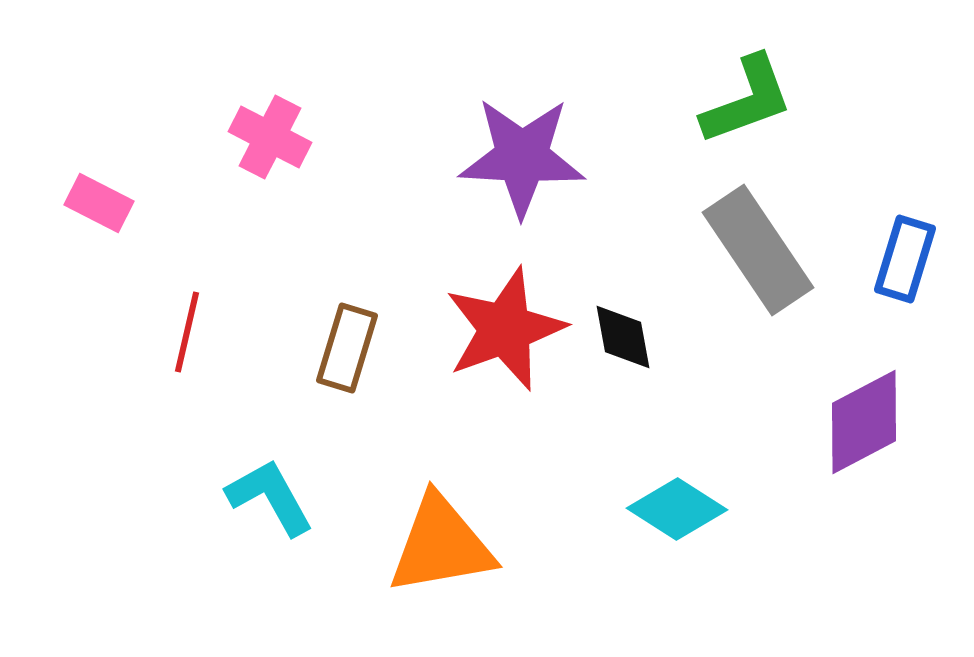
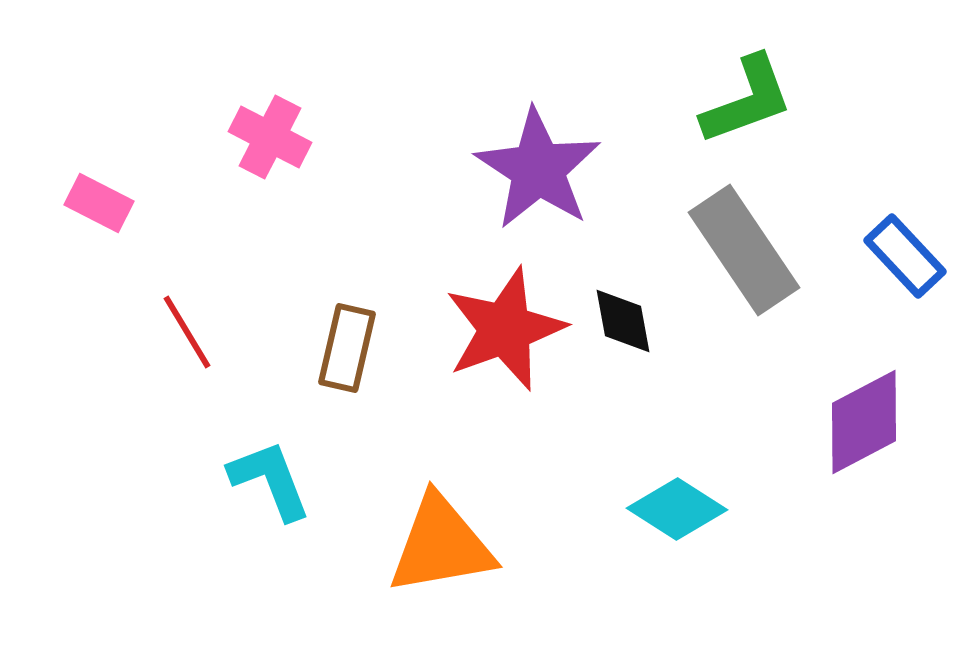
purple star: moved 16 px right, 12 px down; rotated 30 degrees clockwise
gray rectangle: moved 14 px left
blue rectangle: moved 3 px up; rotated 60 degrees counterclockwise
red line: rotated 44 degrees counterclockwise
black diamond: moved 16 px up
brown rectangle: rotated 4 degrees counterclockwise
cyan L-shape: moved 17 px up; rotated 8 degrees clockwise
